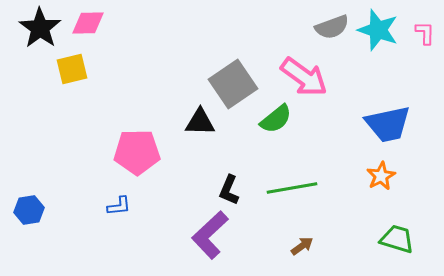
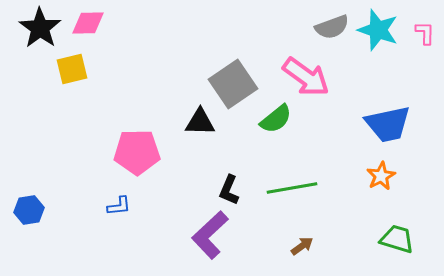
pink arrow: moved 2 px right
